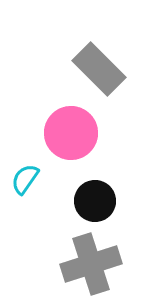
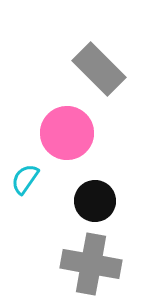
pink circle: moved 4 px left
gray cross: rotated 28 degrees clockwise
